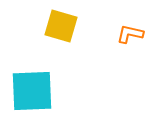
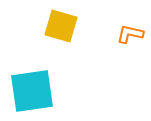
cyan square: rotated 6 degrees counterclockwise
